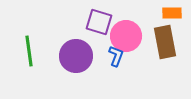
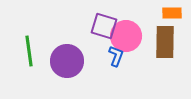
purple square: moved 5 px right, 4 px down
brown rectangle: rotated 12 degrees clockwise
purple circle: moved 9 px left, 5 px down
